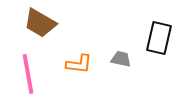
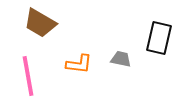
pink line: moved 2 px down
